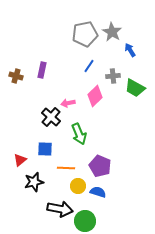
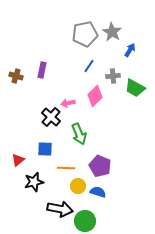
blue arrow: rotated 64 degrees clockwise
red triangle: moved 2 px left
